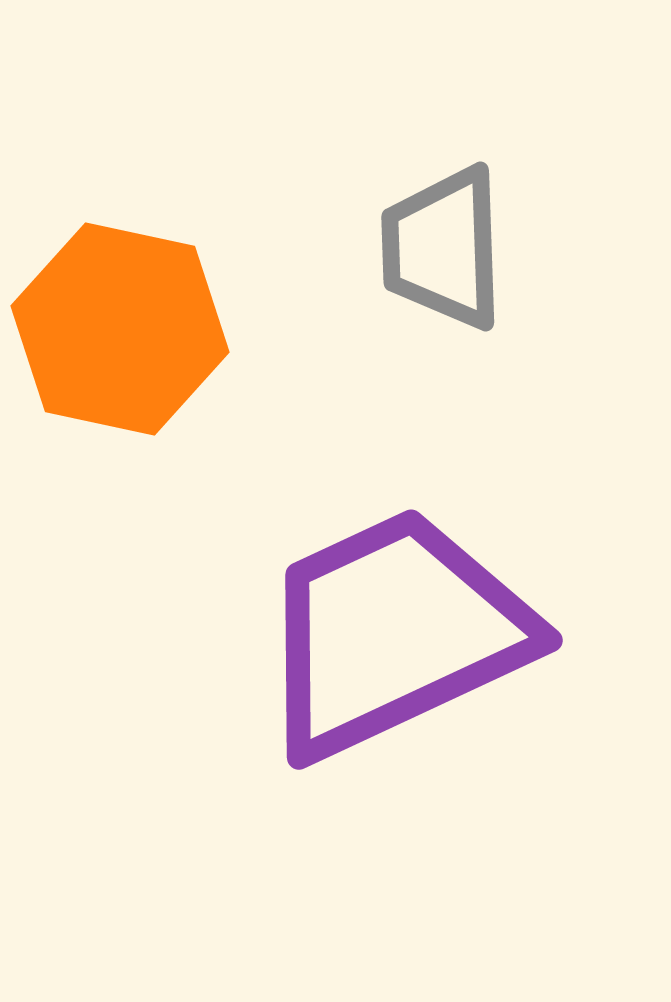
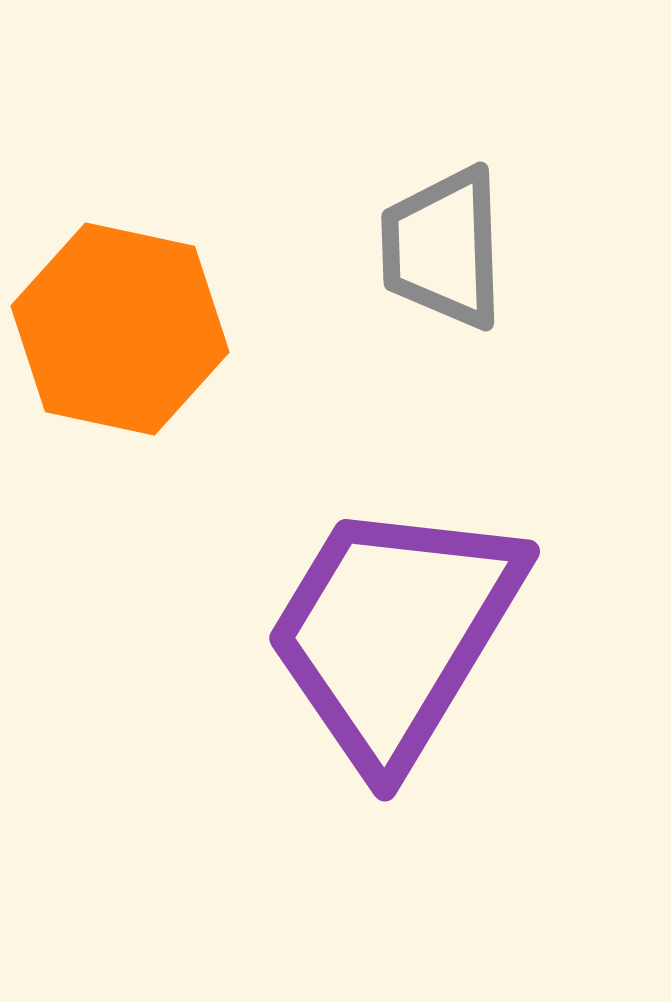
purple trapezoid: rotated 34 degrees counterclockwise
